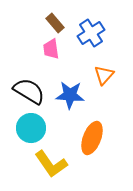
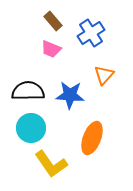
brown rectangle: moved 2 px left, 2 px up
pink trapezoid: rotated 60 degrees counterclockwise
black semicircle: moved 1 px left; rotated 32 degrees counterclockwise
